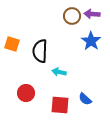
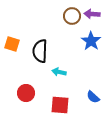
blue semicircle: moved 8 px right, 2 px up
